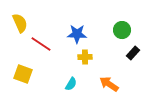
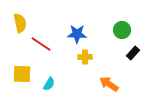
yellow semicircle: rotated 12 degrees clockwise
yellow square: moved 1 px left; rotated 18 degrees counterclockwise
cyan semicircle: moved 22 px left
